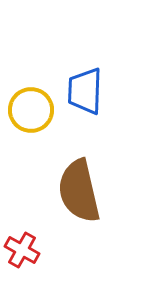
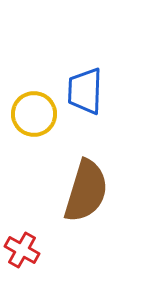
yellow circle: moved 3 px right, 4 px down
brown semicircle: moved 7 px right; rotated 150 degrees counterclockwise
